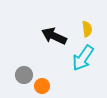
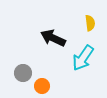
yellow semicircle: moved 3 px right, 6 px up
black arrow: moved 1 px left, 2 px down
gray circle: moved 1 px left, 2 px up
